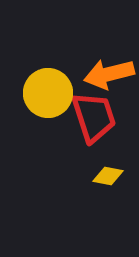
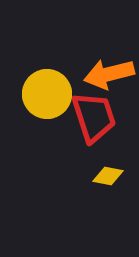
yellow circle: moved 1 px left, 1 px down
